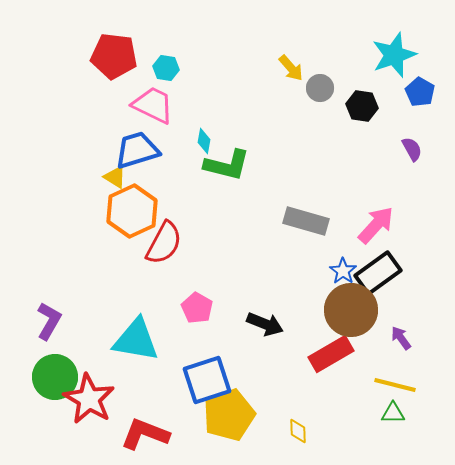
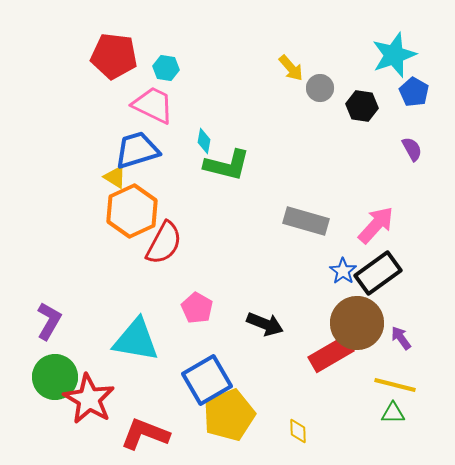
blue pentagon: moved 6 px left
brown circle: moved 6 px right, 13 px down
blue square: rotated 12 degrees counterclockwise
